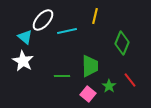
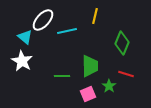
white star: moved 1 px left
red line: moved 4 px left, 6 px up; rotated 35 degrees counterclockwise
pink square: rotated 28 degrees clockwise
